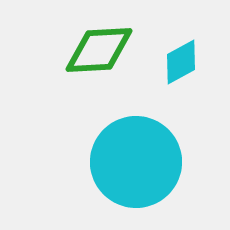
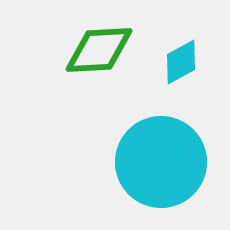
cyan circle: moved 25 px right
